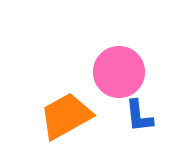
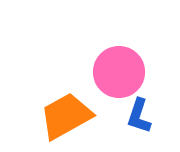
blue L-shape: rotated 24 degrees clockwise
